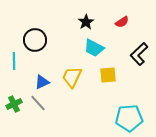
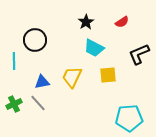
black L-shape: rotated 20 degrees clockwise
blue triangle: rotated 14 degrees clockwise
